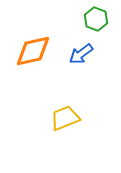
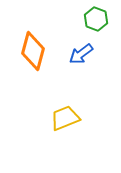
orange diamond: rotated 63 degrees counterclockwise
